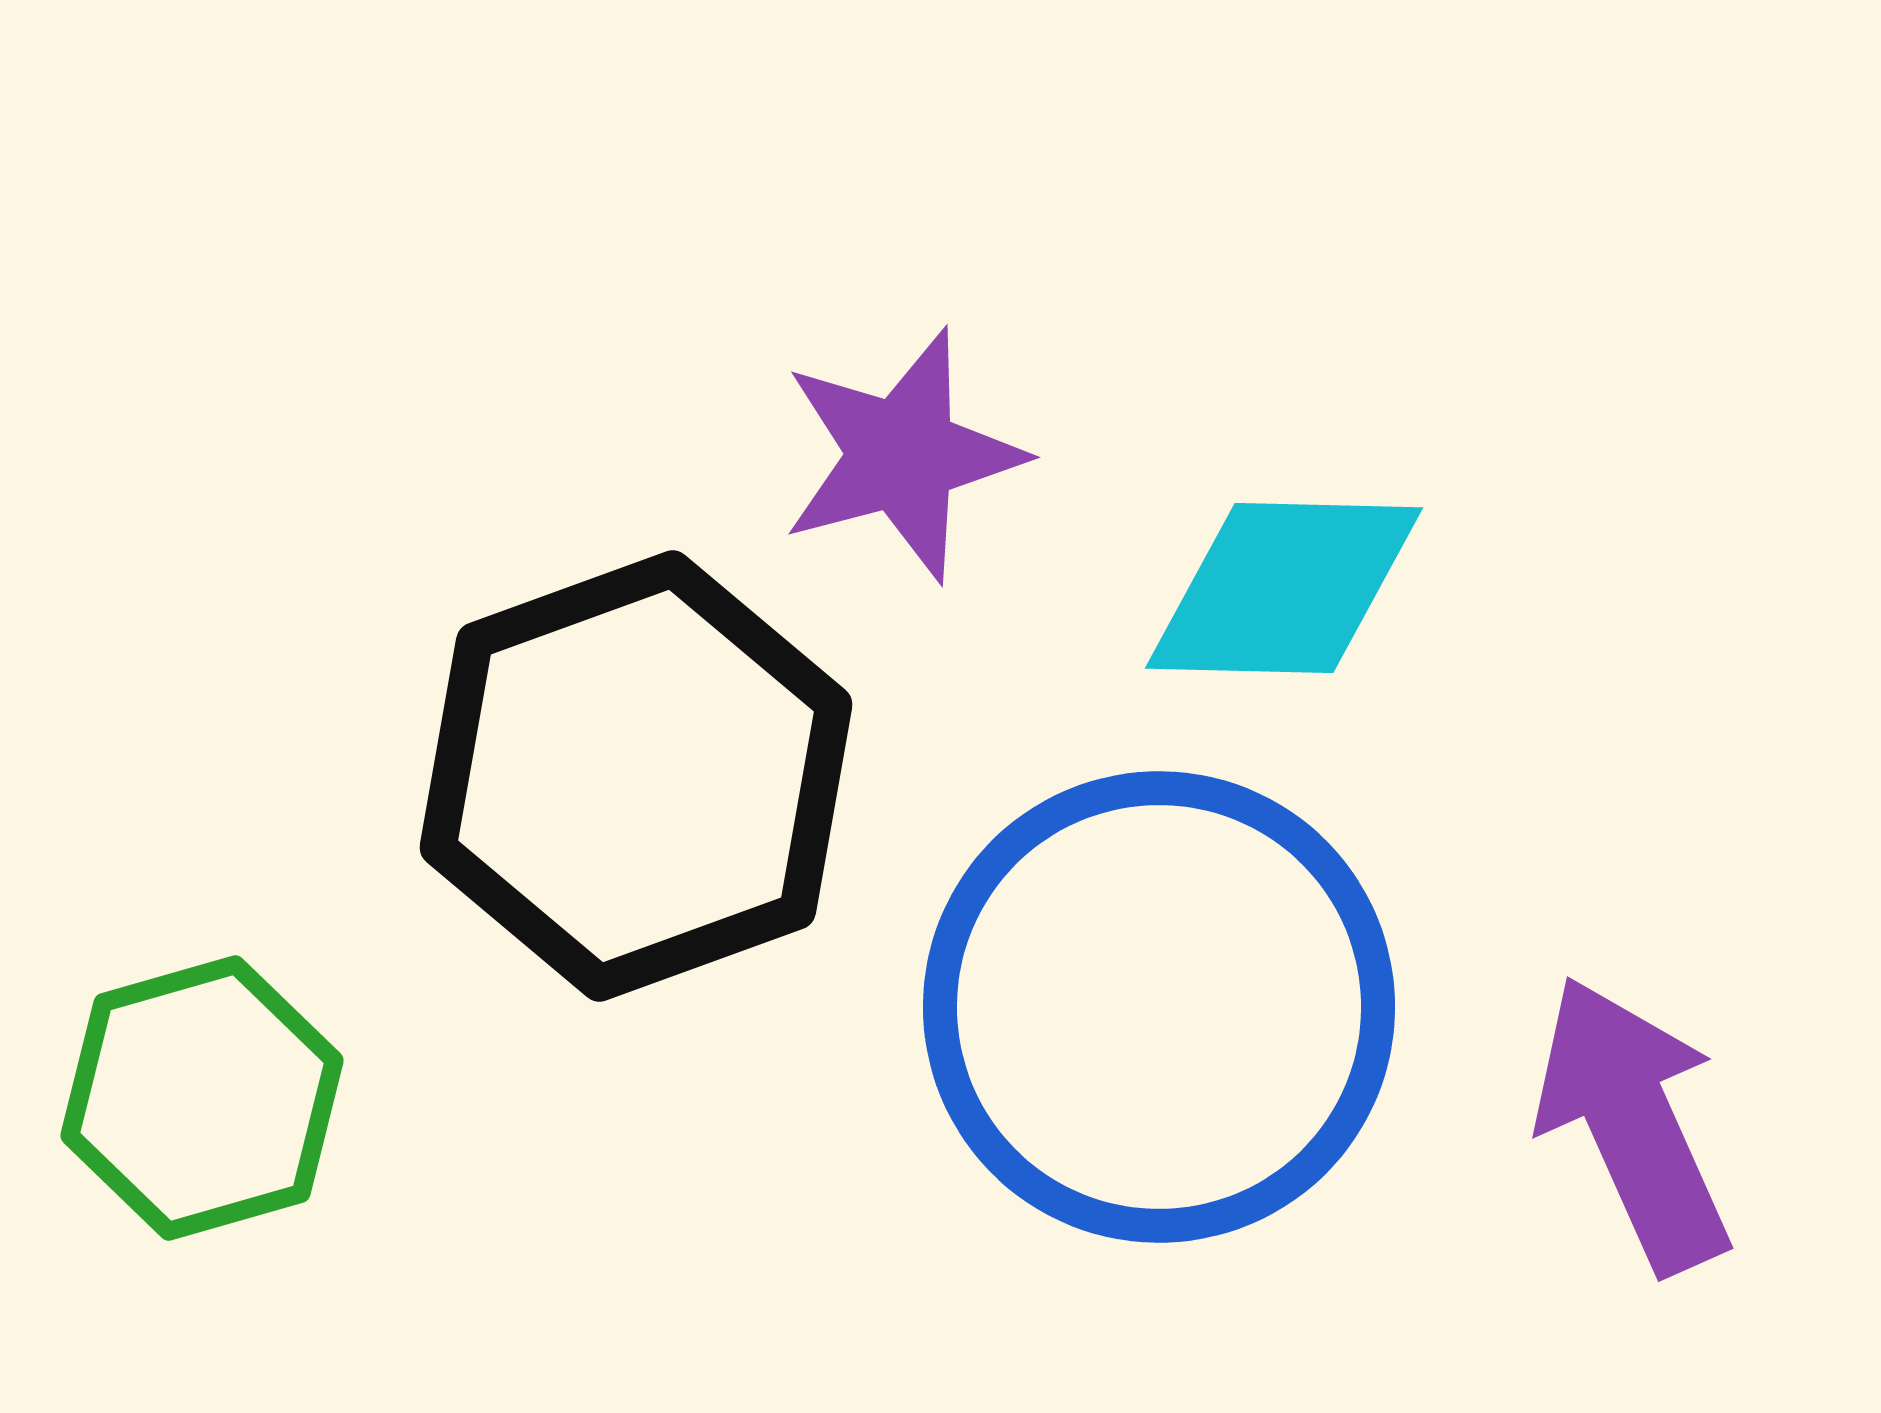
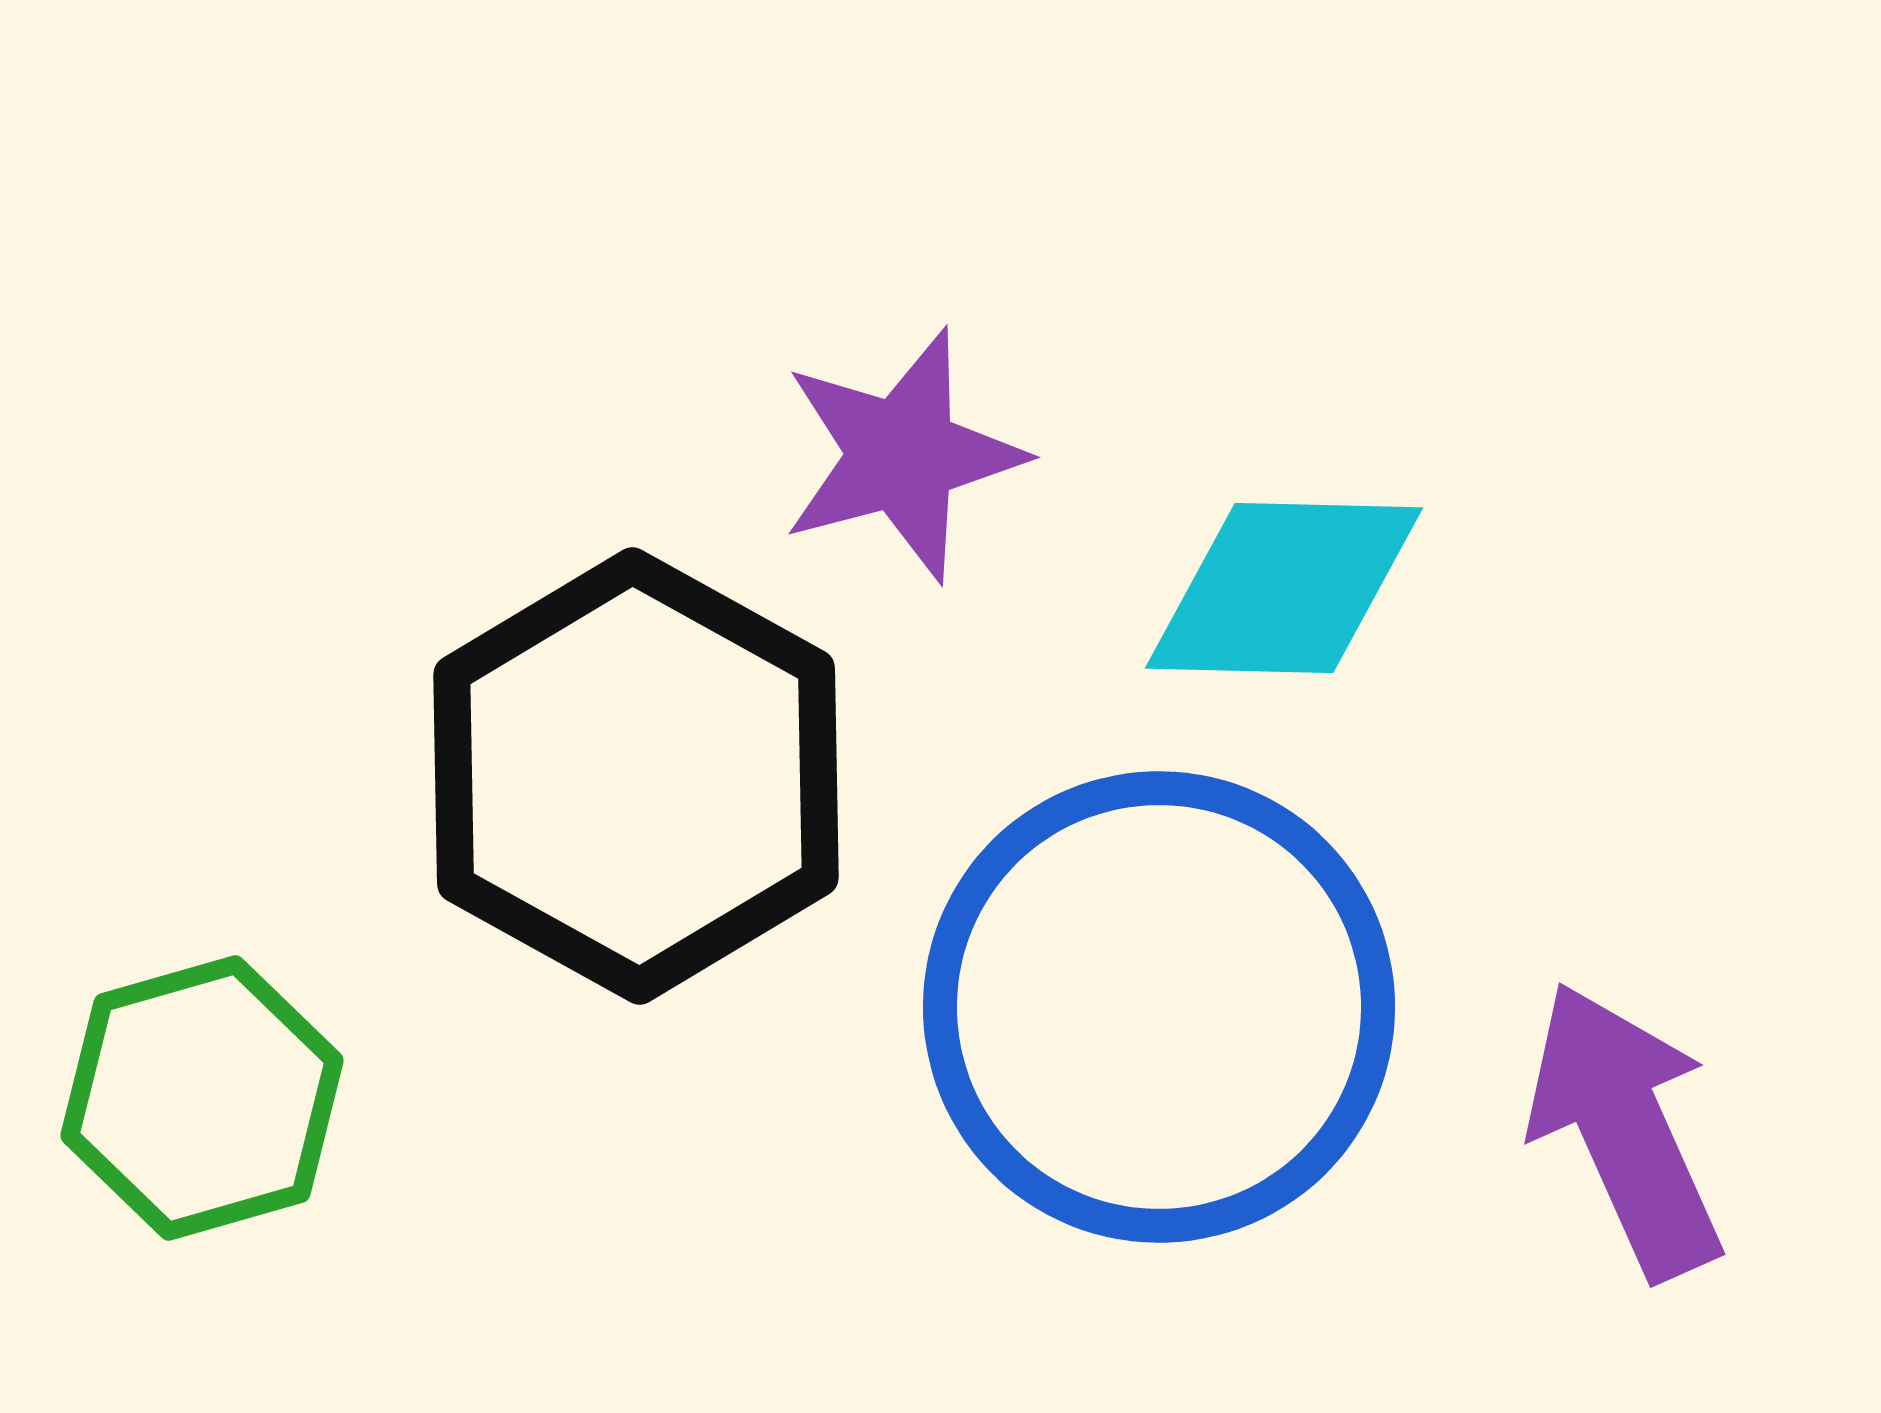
black hexagon: rotated 11 degrees counterclockwise
purple arrow: moved 8 px left, 6 px down
